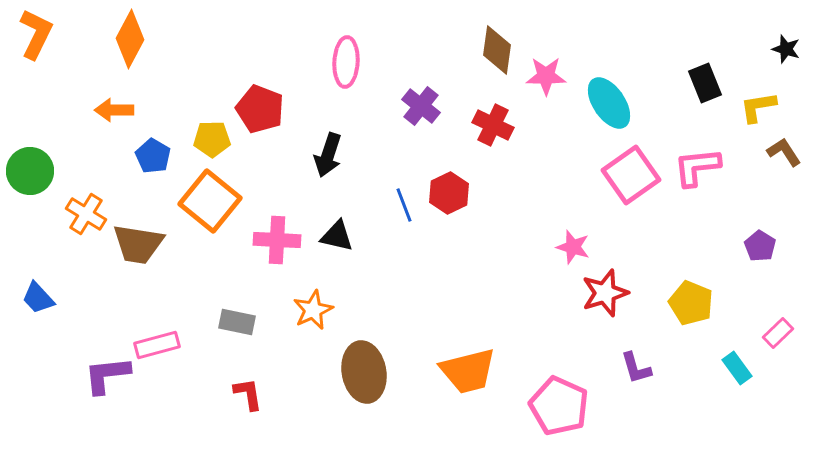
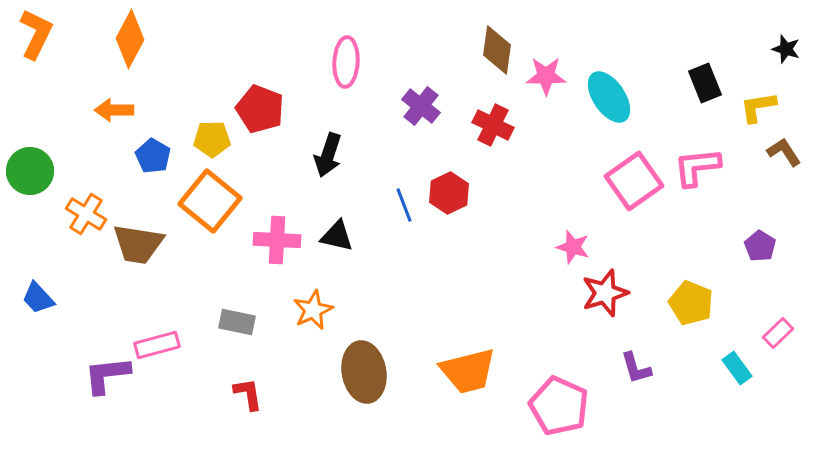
cyan ellipse at (609, 103): moved 6 px up
pink square at (631, 175): moved 3 px right, 6 px down
